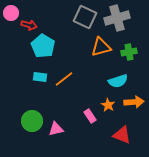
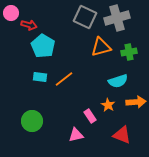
orange arrow: moved 2 px right
pink triangle: moved 20 px right, 6 px down
